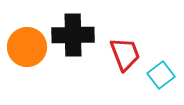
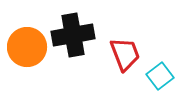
black cross: rotated 9 degrees counterclockwise
cyan square: moved 1 px left, 1 px down
